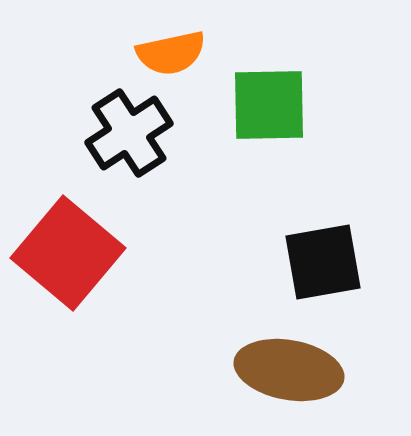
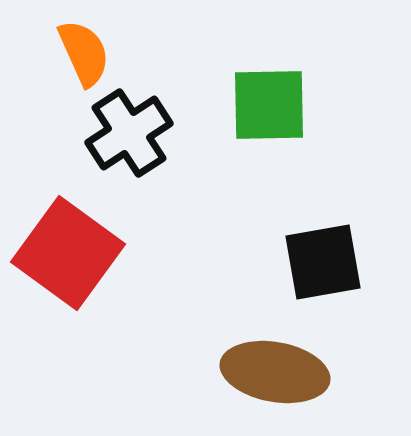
orange semicircle: moved 87 px left; rotated 102 degrees counterclockwise
red square: rotated 4 degrees counterclockwise
brown ellipse: moved 14 px left, 2 px down
